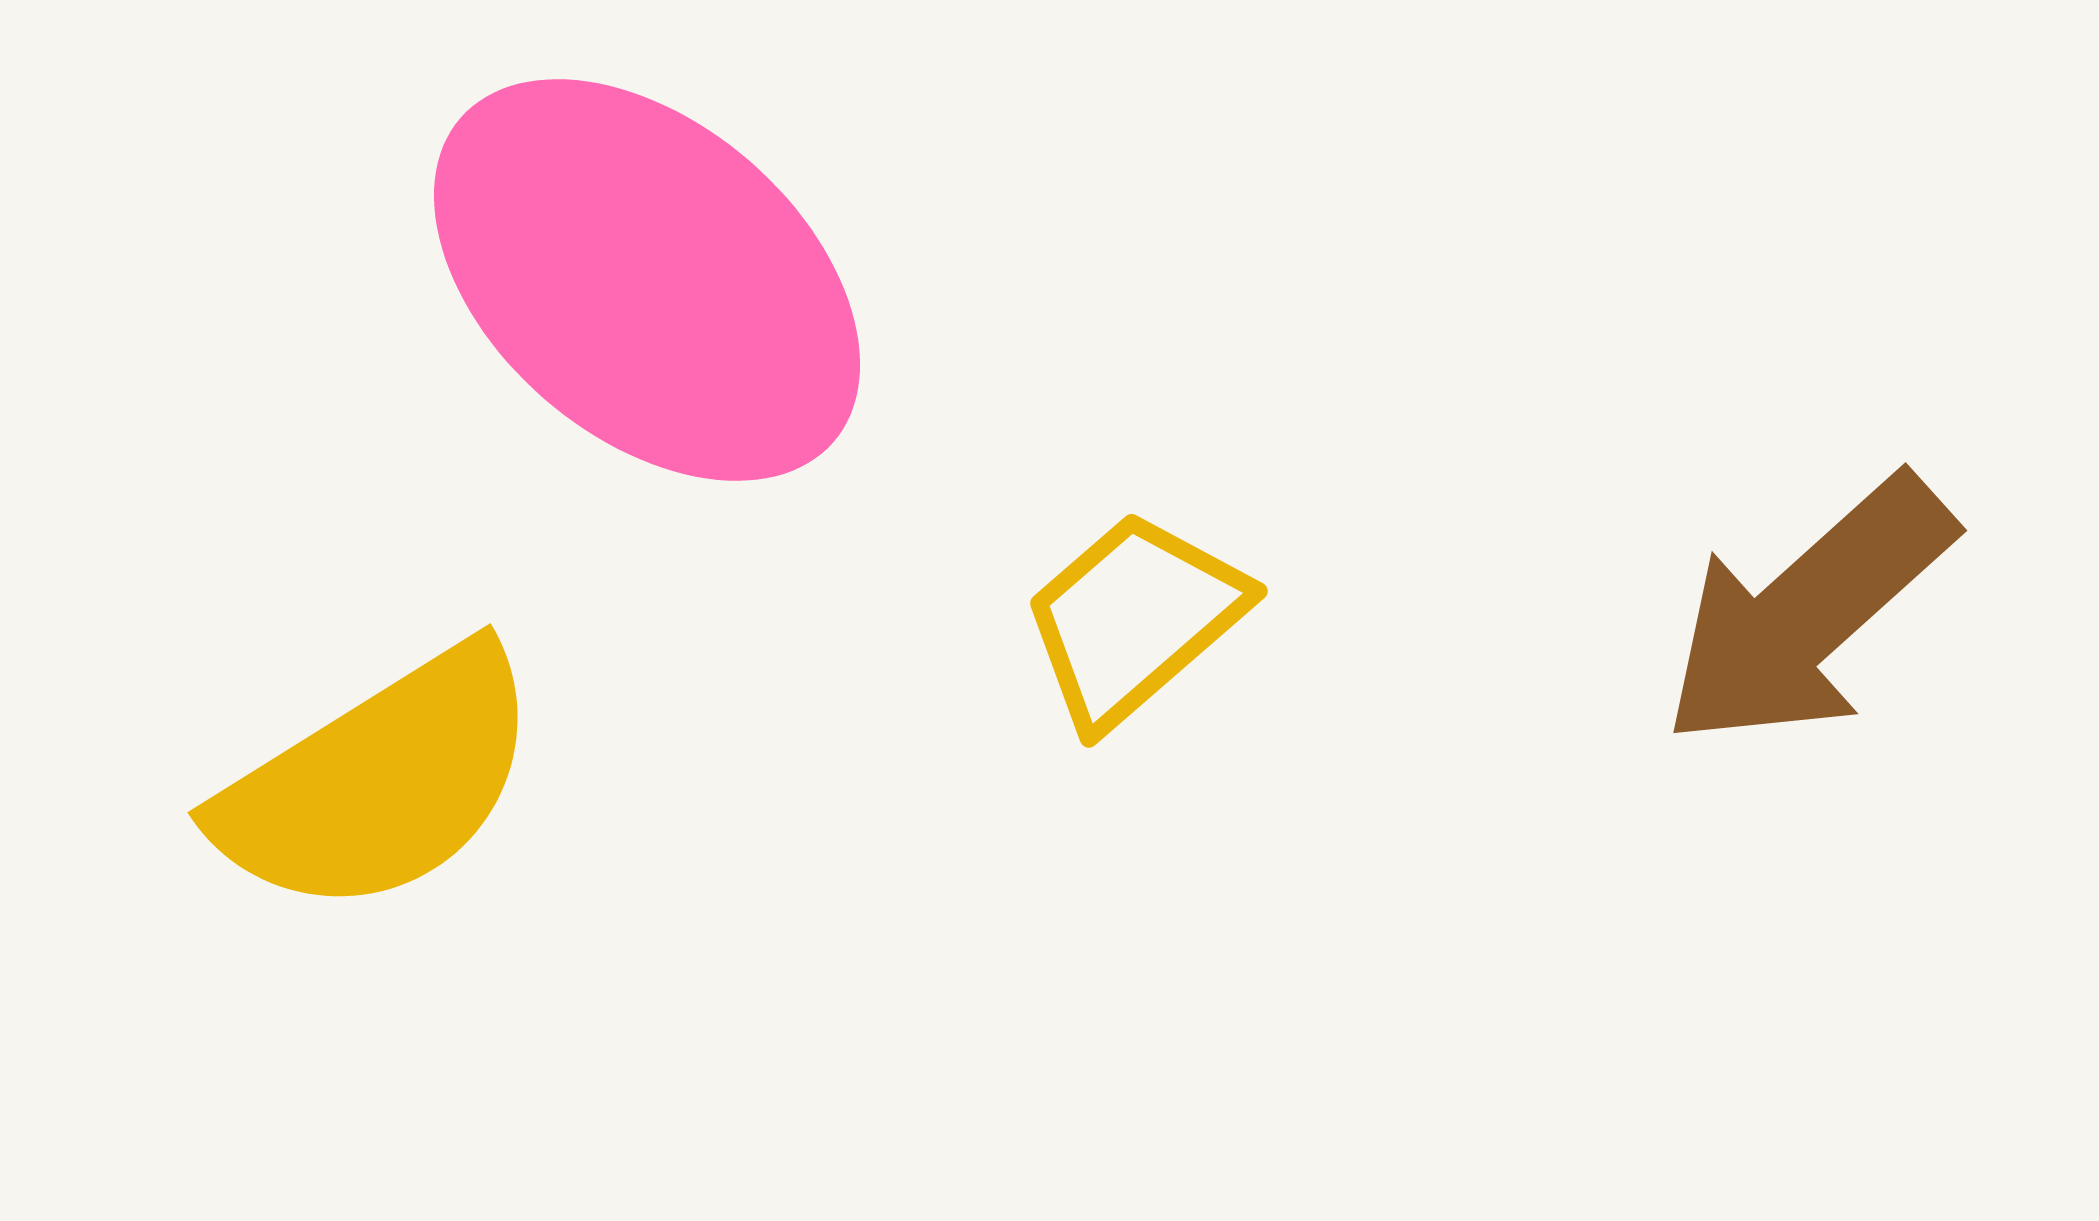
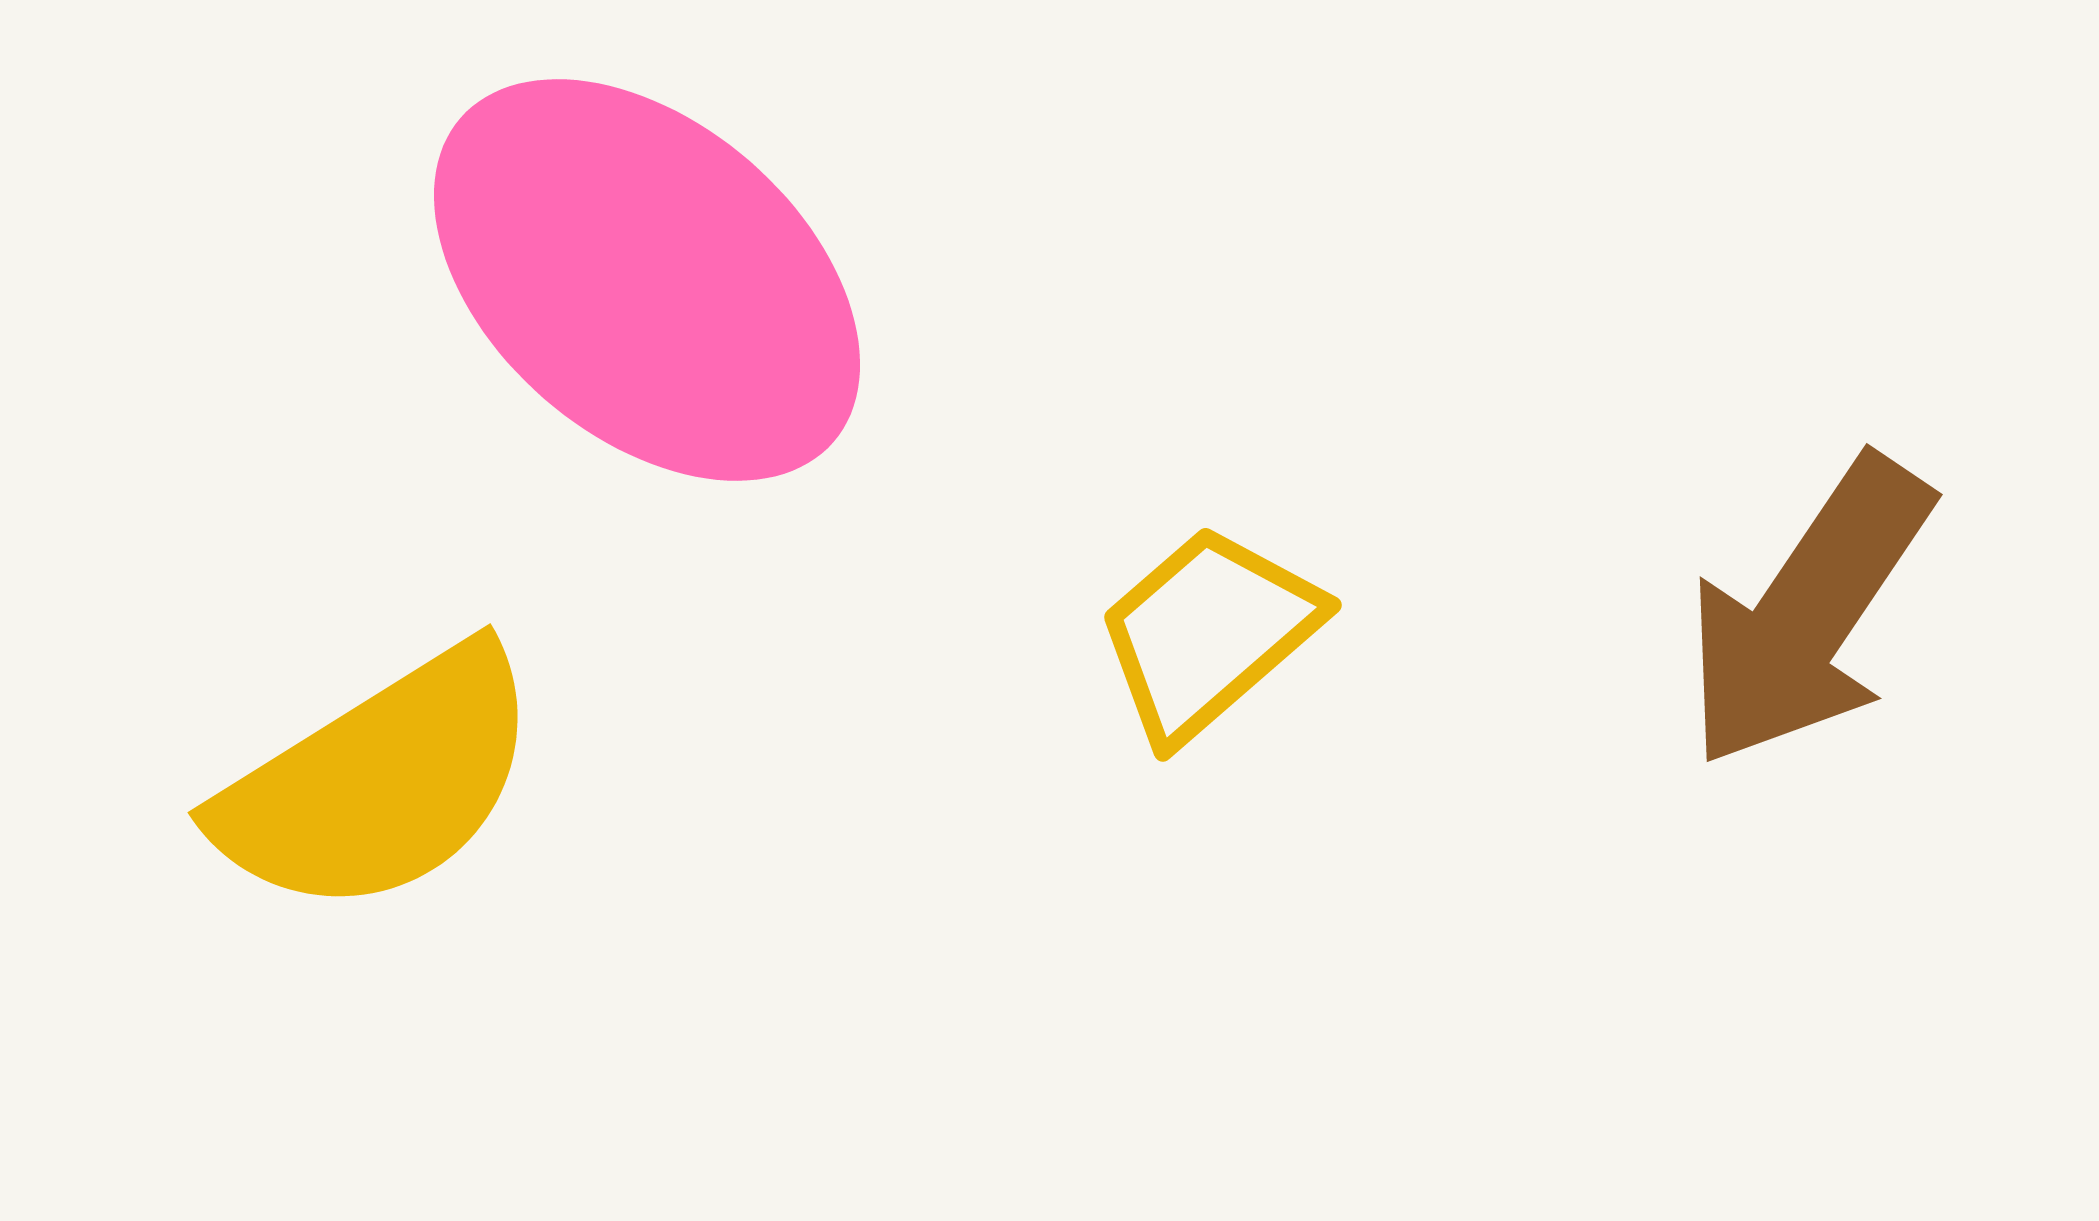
brown arrow: rotated 14 degrees counterclockwise
yellow trapezoid: moved 74 px right, 14 px down
